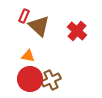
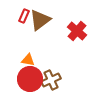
brown triangle: moved 1 px right, 6 px up; rotated 40 degrees clockwise
orange triangle: moved 4 px down
